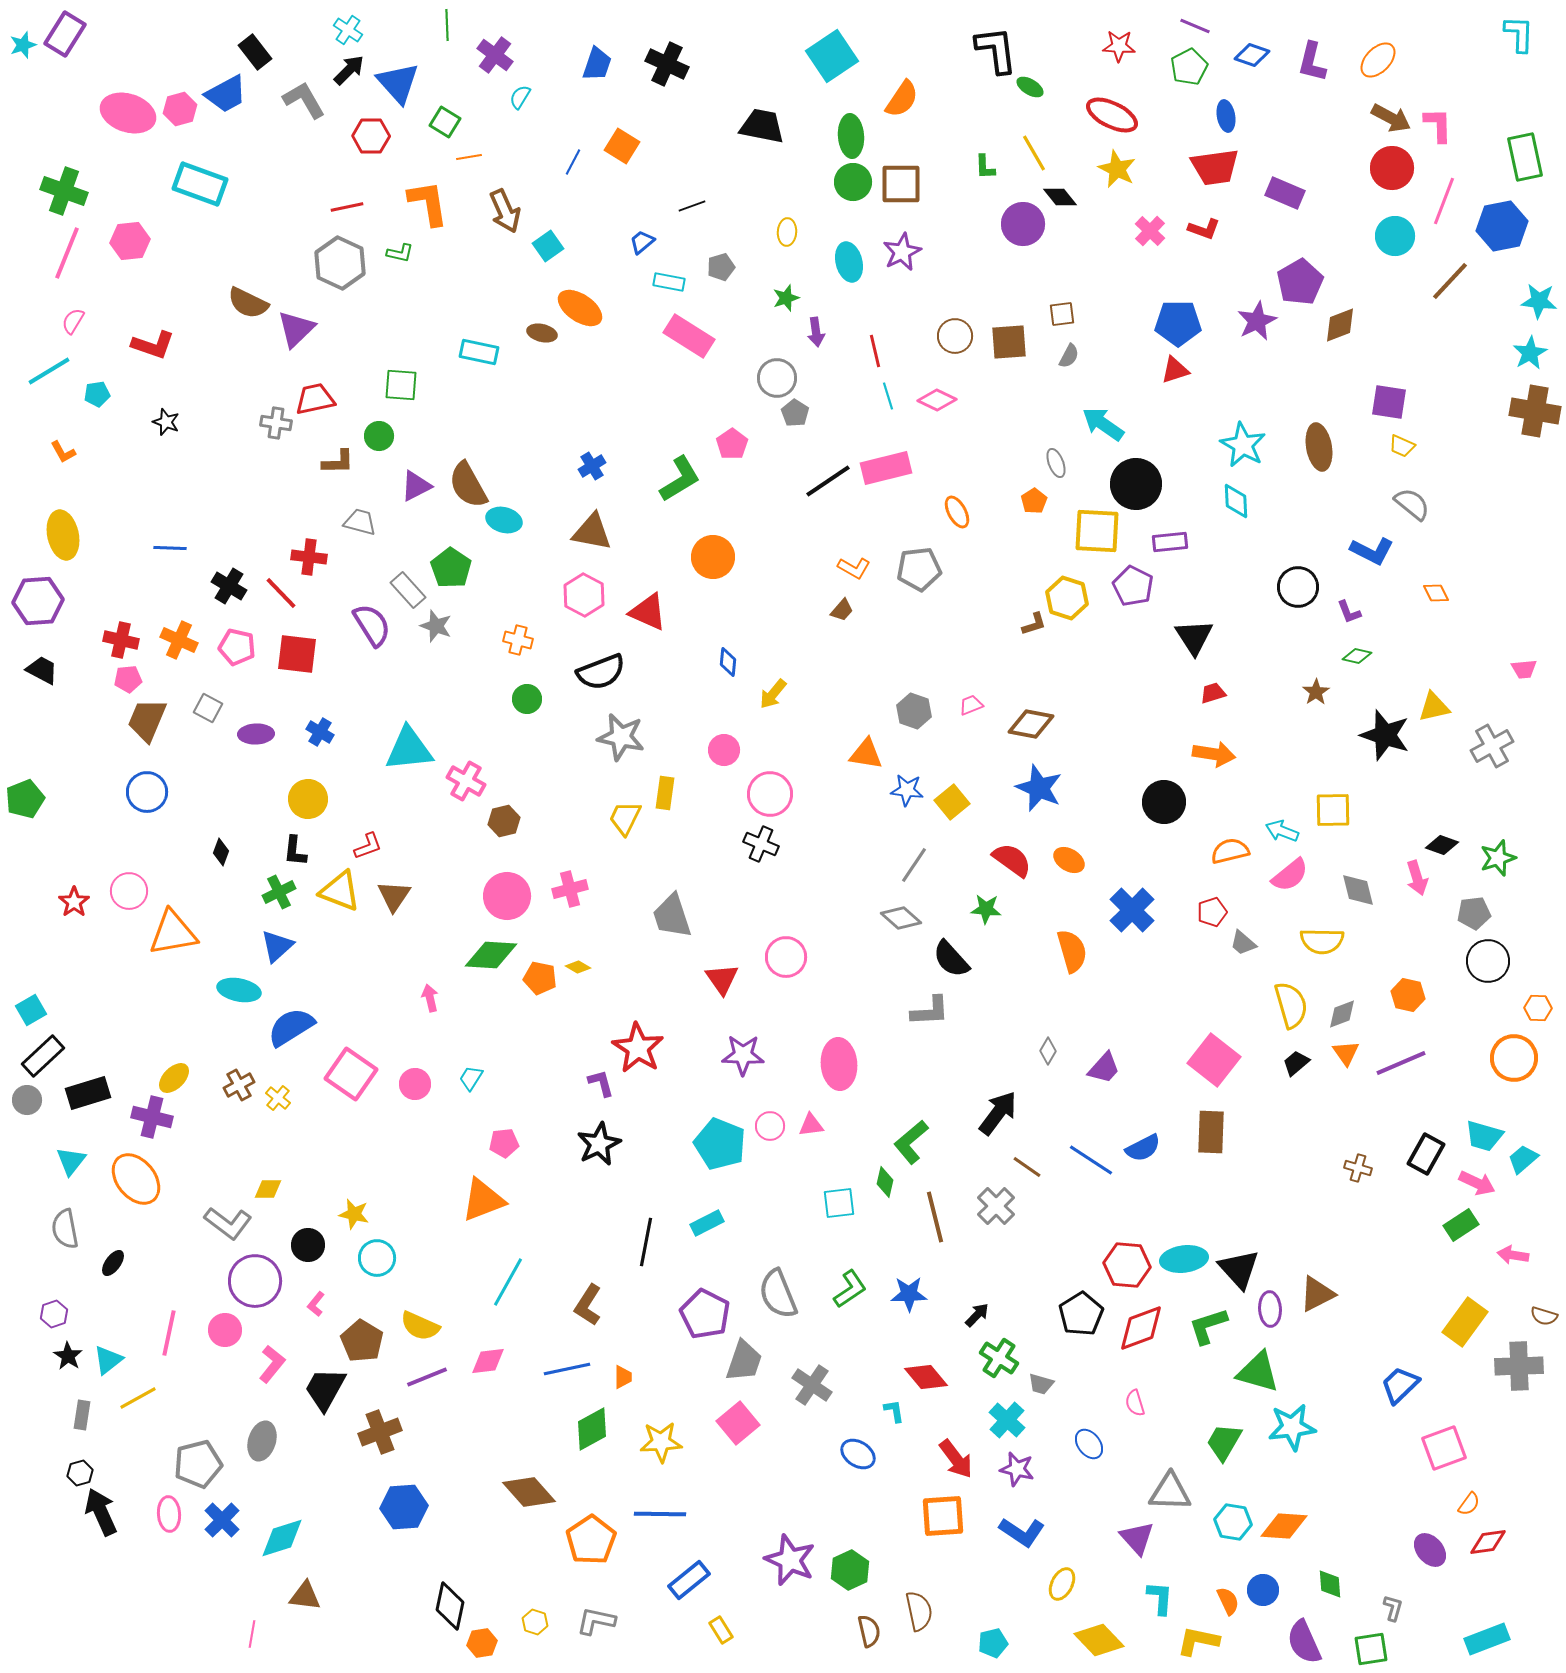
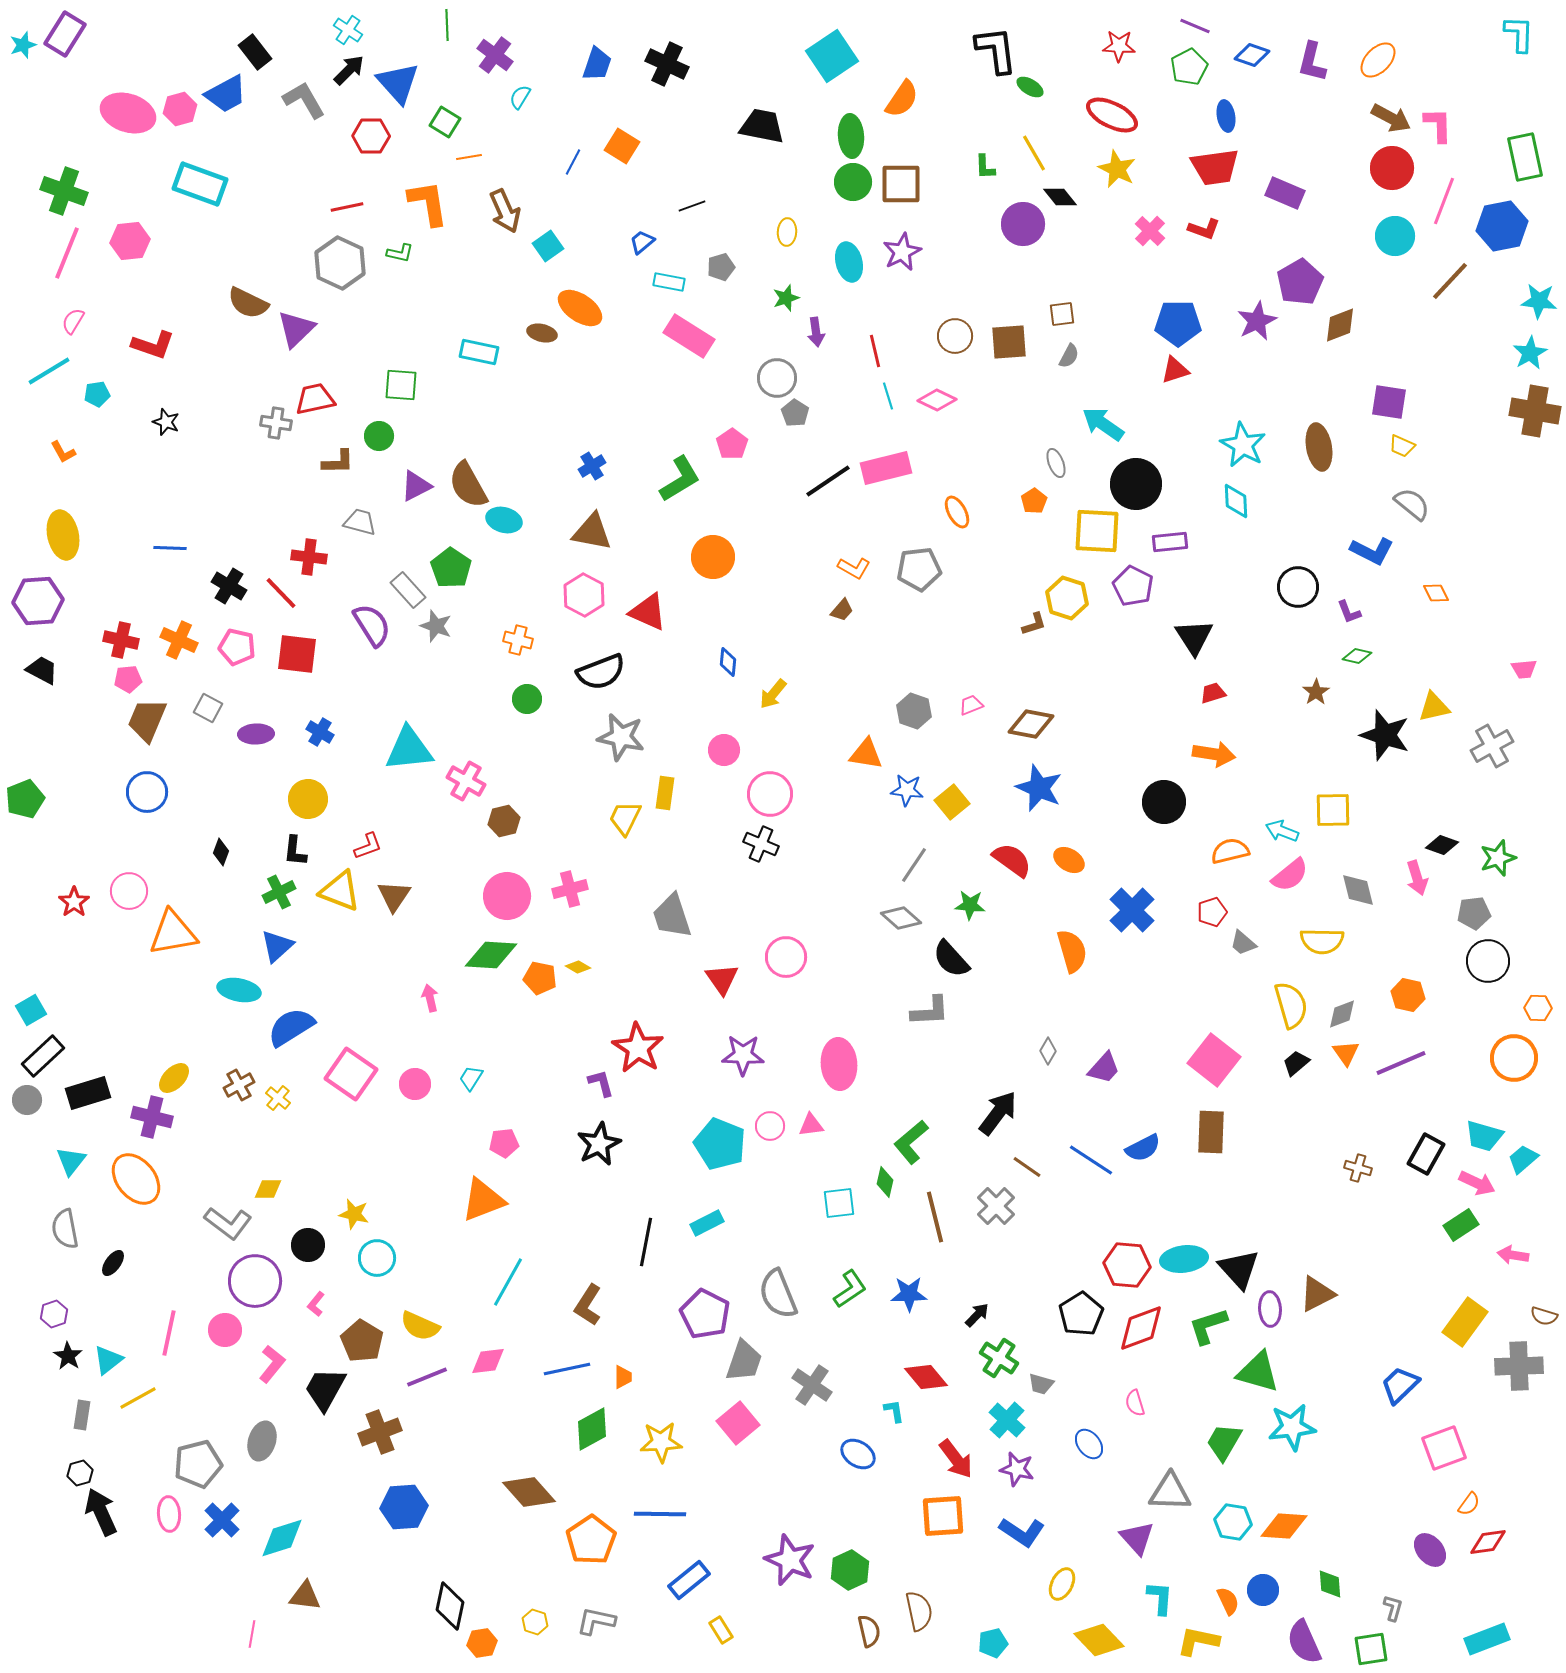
green star at (986, 909): moved 16 px left, 4 px up
